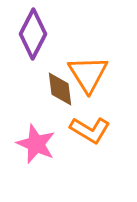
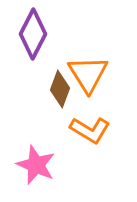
brown diamond: rotated 27 degrees clockwise
pink star: moved 21 px down
